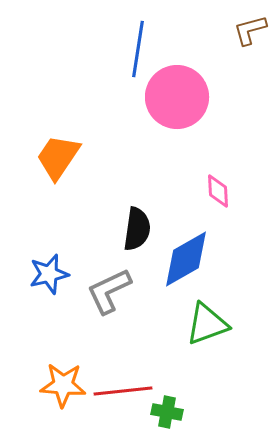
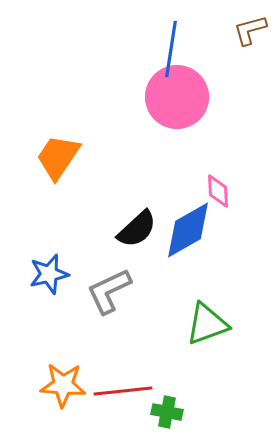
blue line: moved 33 px right
black semicircle: rotated 39 degrees clockwise
blue diamond: moved 2 px right, 29 px up
